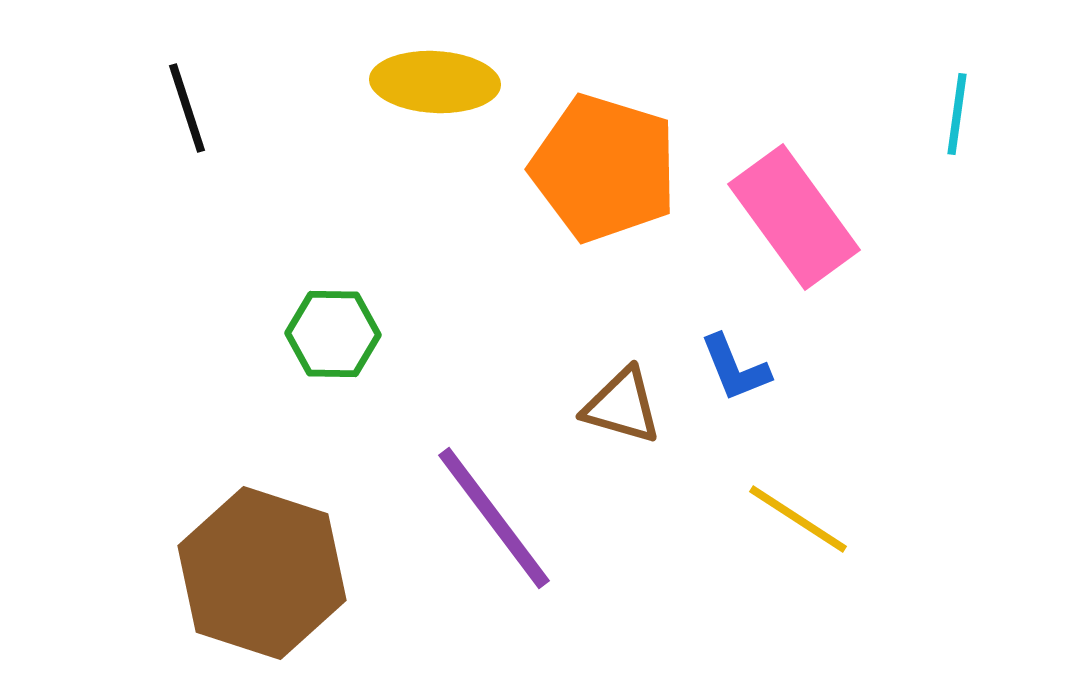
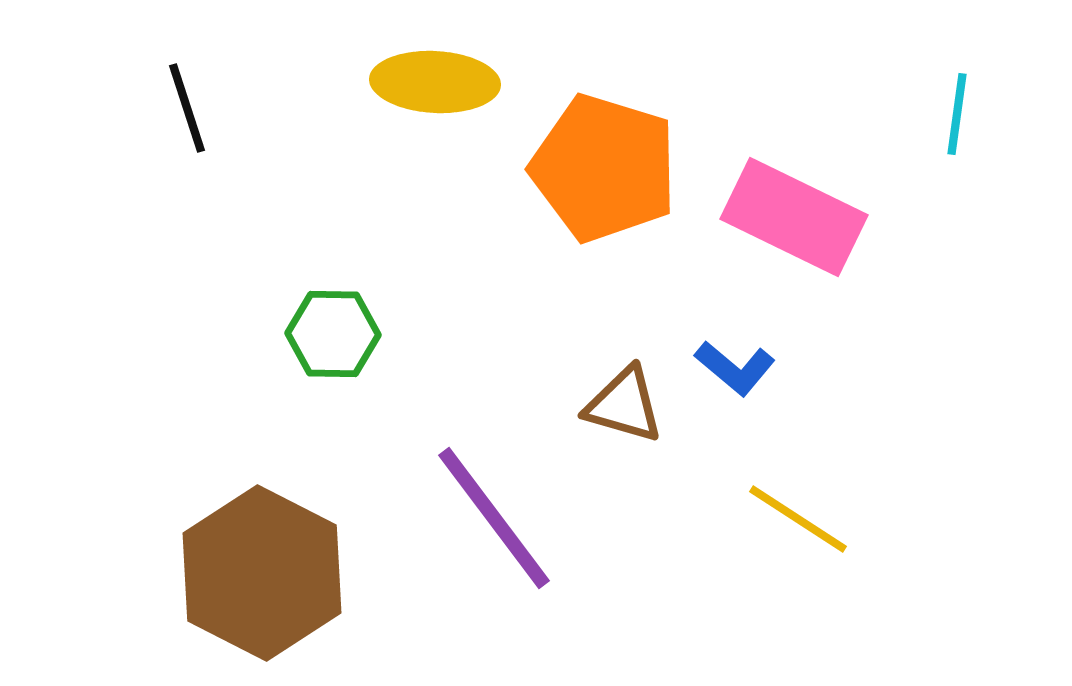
pink rectangle: rotated 28 degrees counterclockwise
blue L-shape: rotated 28 degrees counterclockwise
brown triangle: moved 2 px right, 1 px up
brown hexagon: rotated 9 degrees clockwise
